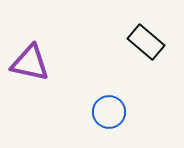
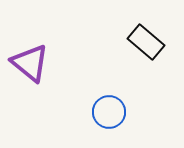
purple triangle: rotated 27 degrees clockwise
